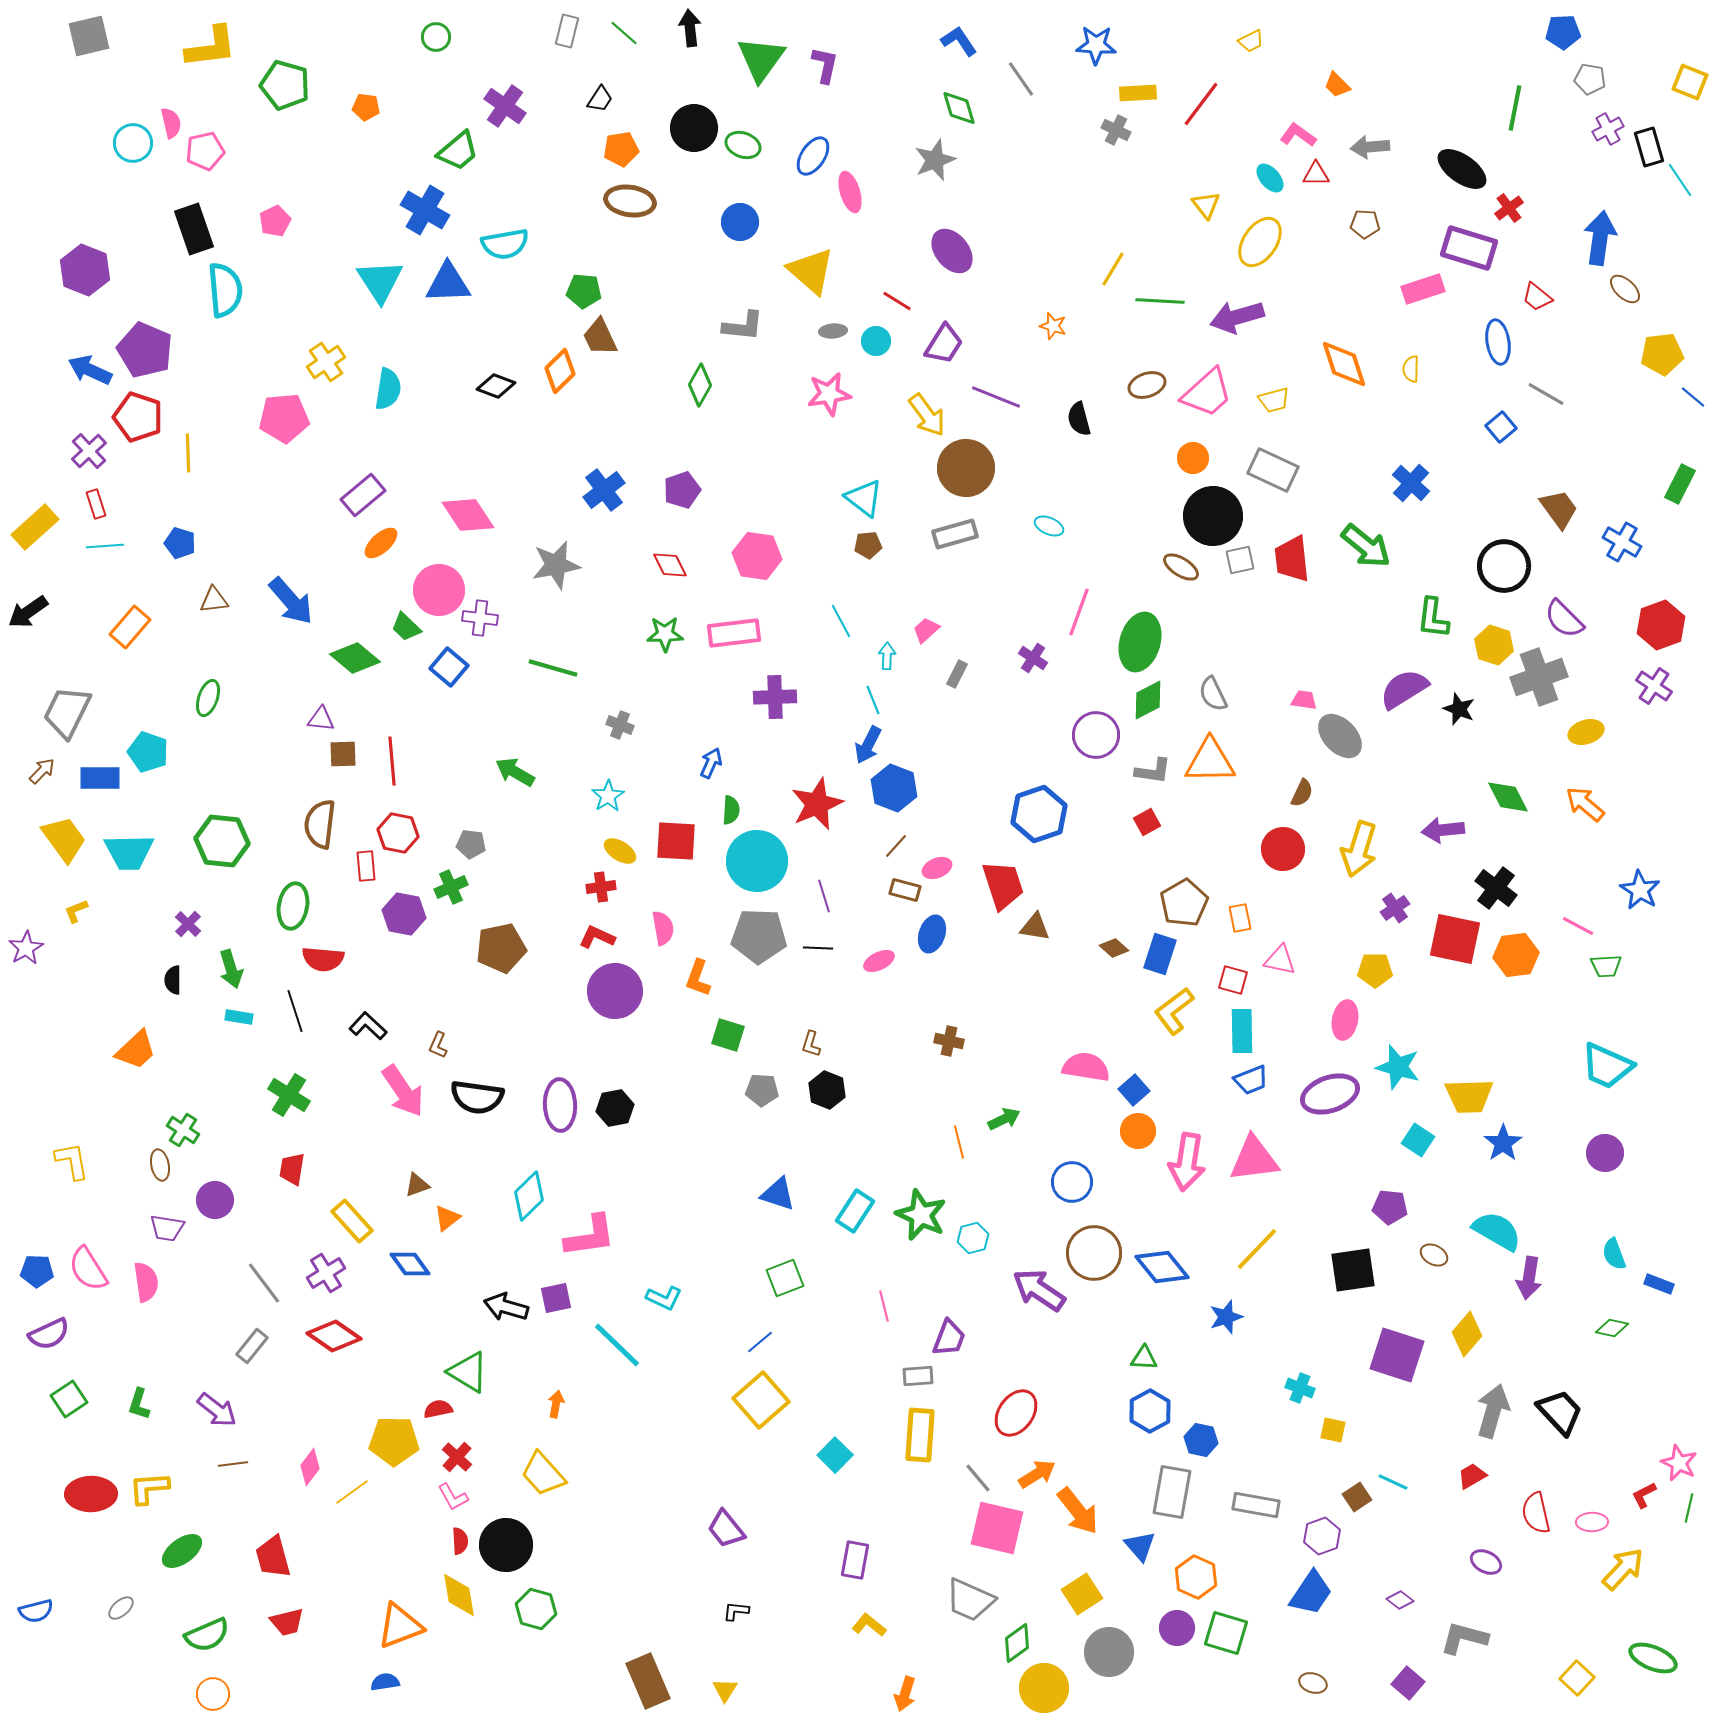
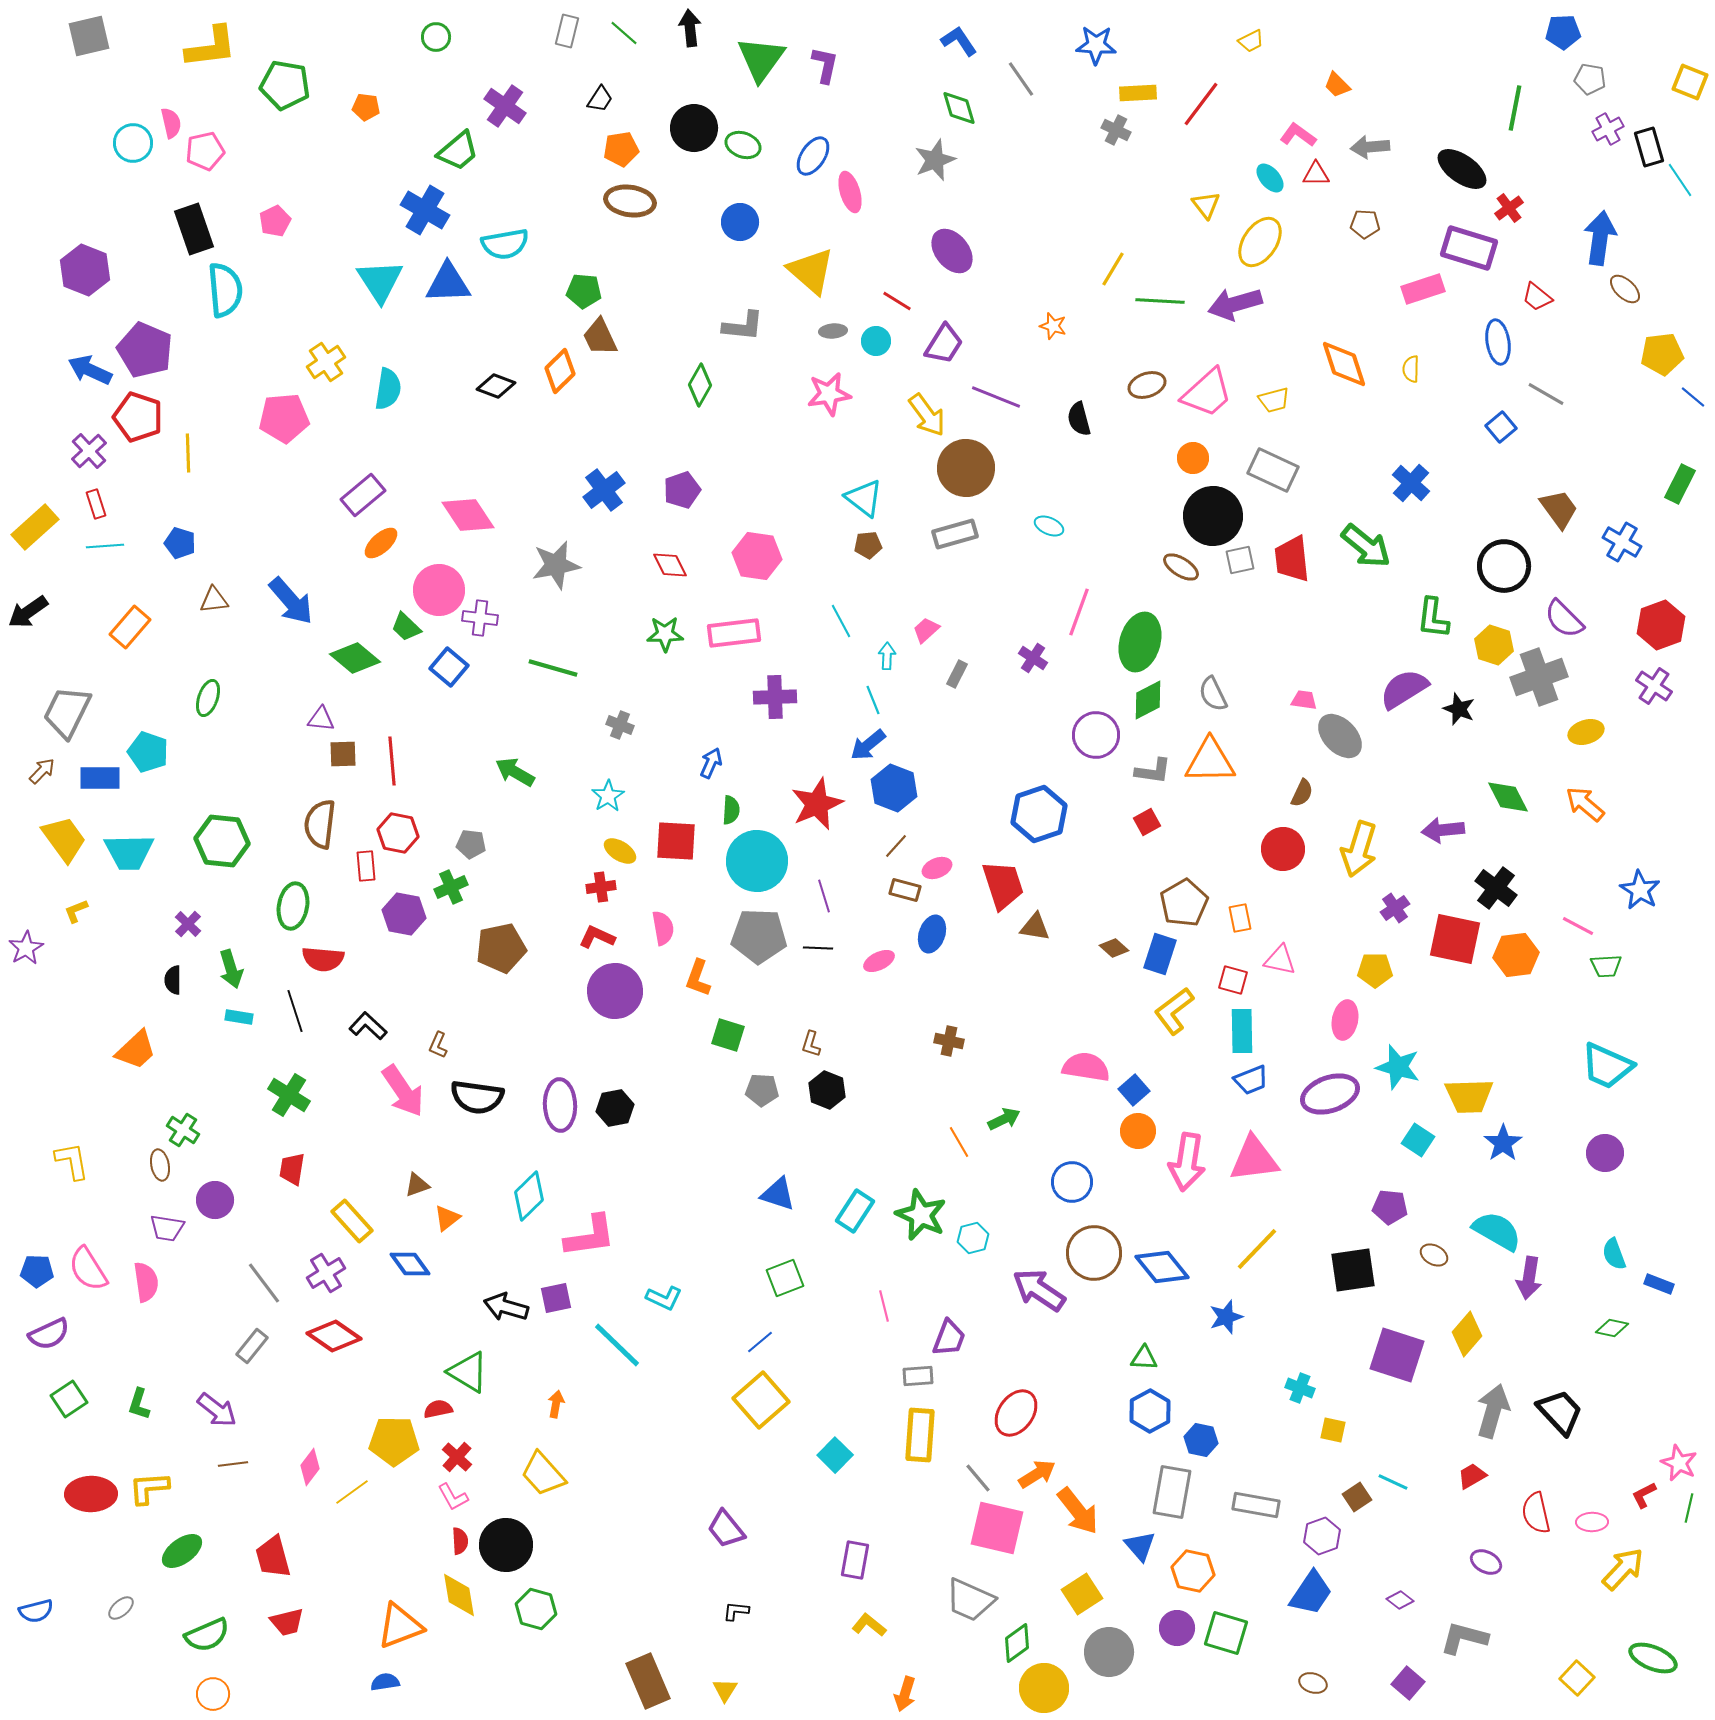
green pentagon at (285, 85): rotated 6 degrees counterclockwise
purple arrow at (1237, 317): moved 2 px left, 13 px up
blue arrow at (868, 745): rotated 24 degrees clockwise
orange line at (959, 1142): rotated 16 degrees counterclockwise
orange hexagon at (1196, 1577): moved 3 px left, 6 px up; rotated 12 degrees counterclockwise
